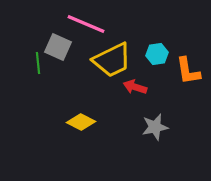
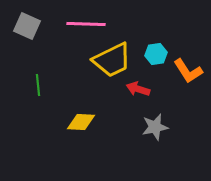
pink line: rotated 21 degrees counterclockwise
gray square: moved 31 px left, 21 px up
cyan hexagon: moved 1 px left
green line: moved 22 px down
orange L-shape: rotated 24 degrees counterclockwise
red arrow: moved 3 px right, 2 px down
yellow diamond: rotated 24 degrees counterclockwise
